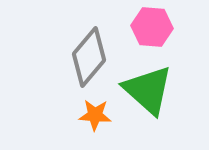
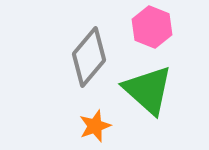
pink hexagon: rotated 18 degrees clockwise
orange star: moved 11 px down; rotated 24 degrees counterclockwise
